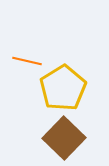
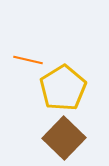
orange line: moved 1 px right, 1 px up
